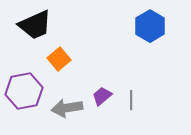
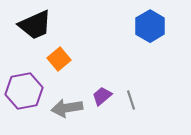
gray line: rotated 18 degrees counterclockwise
